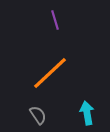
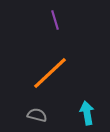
gray semicircle: moved 1 px left; rotated 42 degrees counterclockwise
